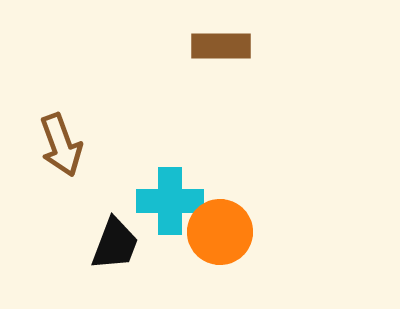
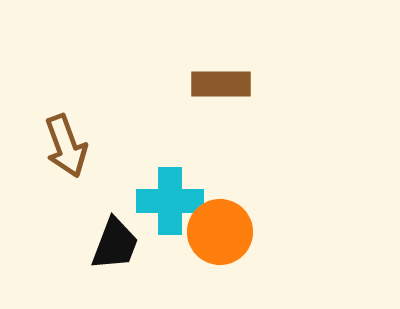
brown rectangle: moved 38 px down
brown arrow: moved 5 px right, 1 px down
